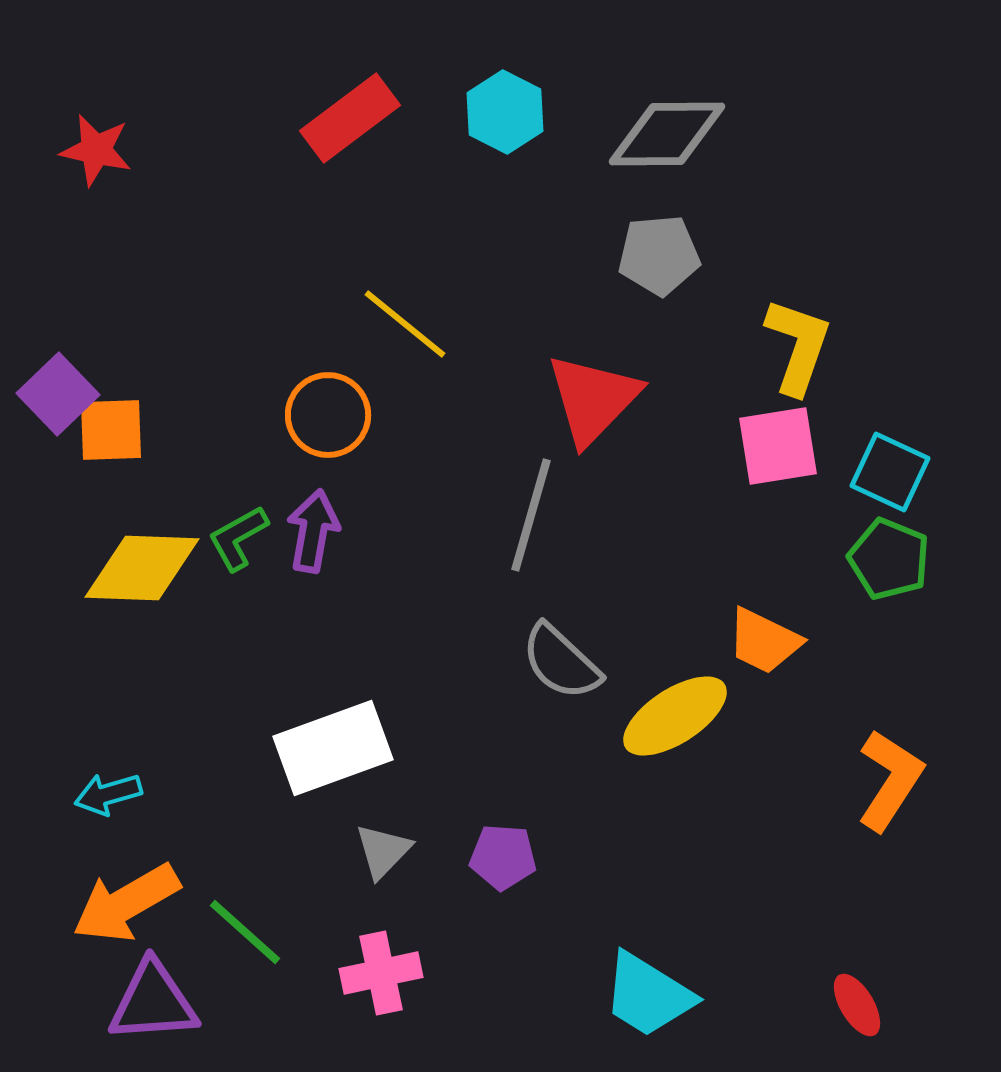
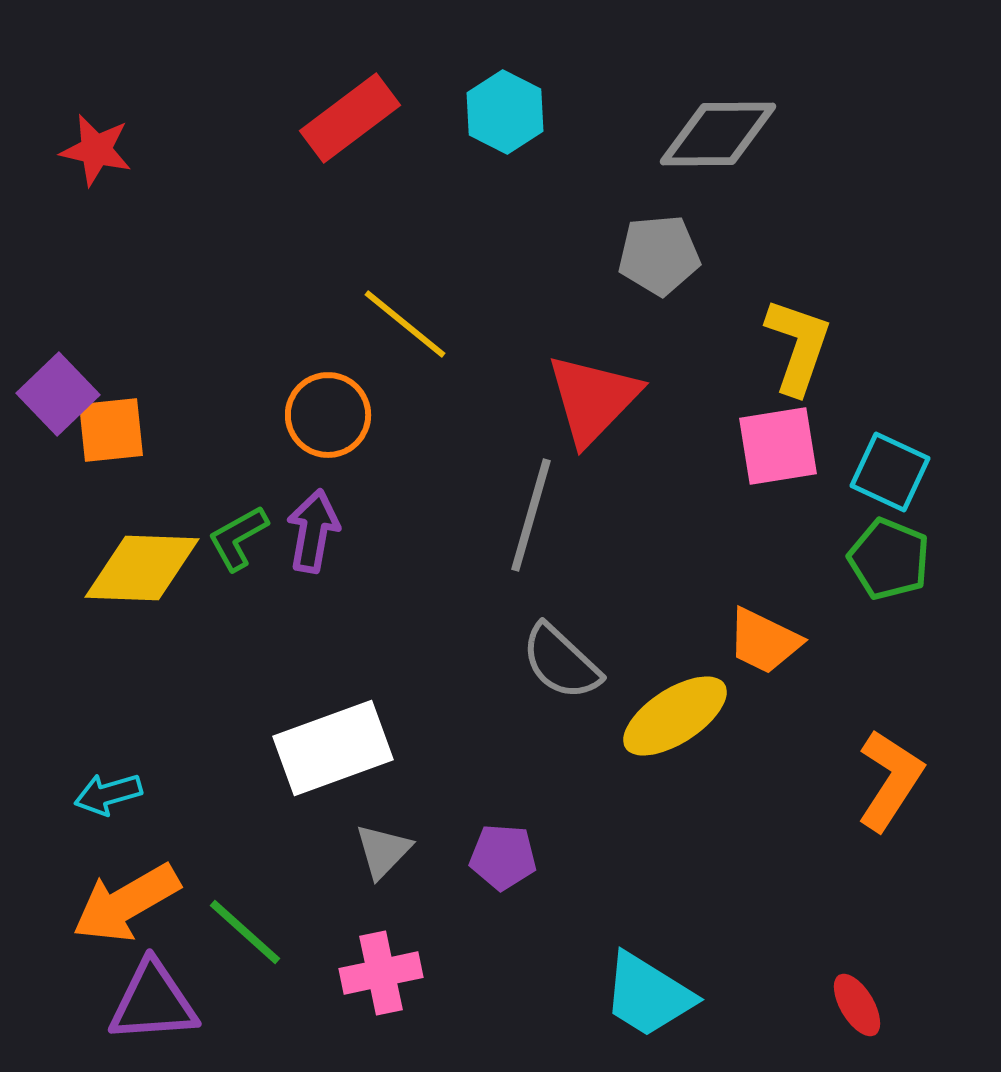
gray diamond: moved 51 px right
orange square: rotated 4 degrees counterclockwise
